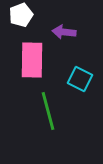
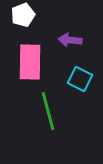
white pentagon: moved 2 px right
purple arrow: moved 6 px right, 8 px down
pink rectangle: moved 2 px left, 2 px down
